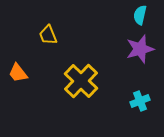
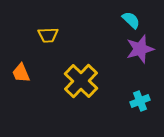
cyan semicircle: moved 9 px left, 5 px down; rotated 120 degrees clockwise
yellow trapezoid: rotated 70 degrees counterclockwise
orange trapezoid: moved 3 px right; rotated 15 degrees clockwise
